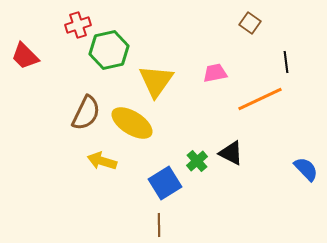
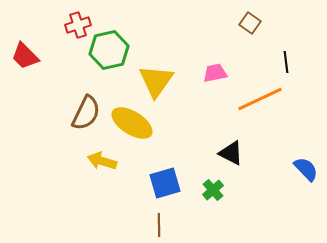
green cross: moved 16 px right, 29 px down
blue square: rotated 16 degrees clockwise
